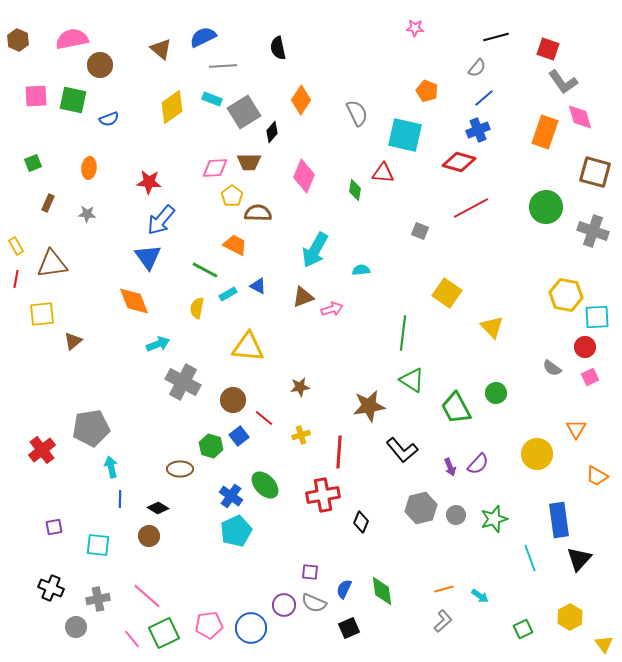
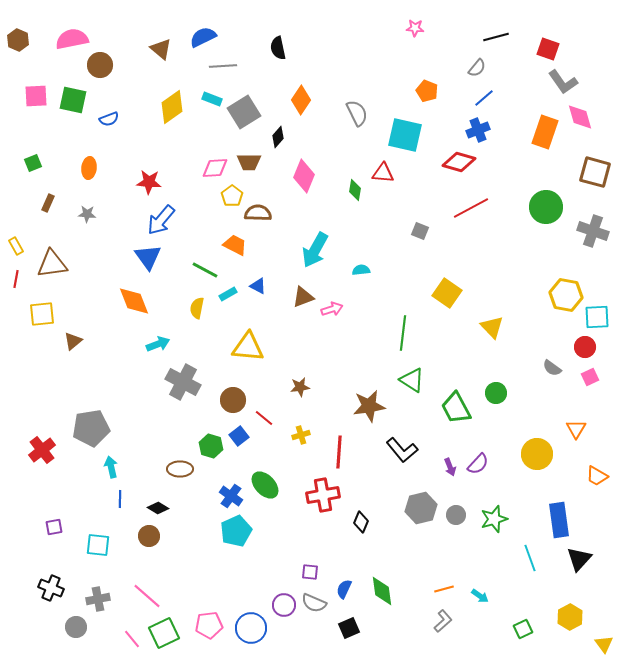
black diamond at (272, 132): moved 6 px right, 5 px down
